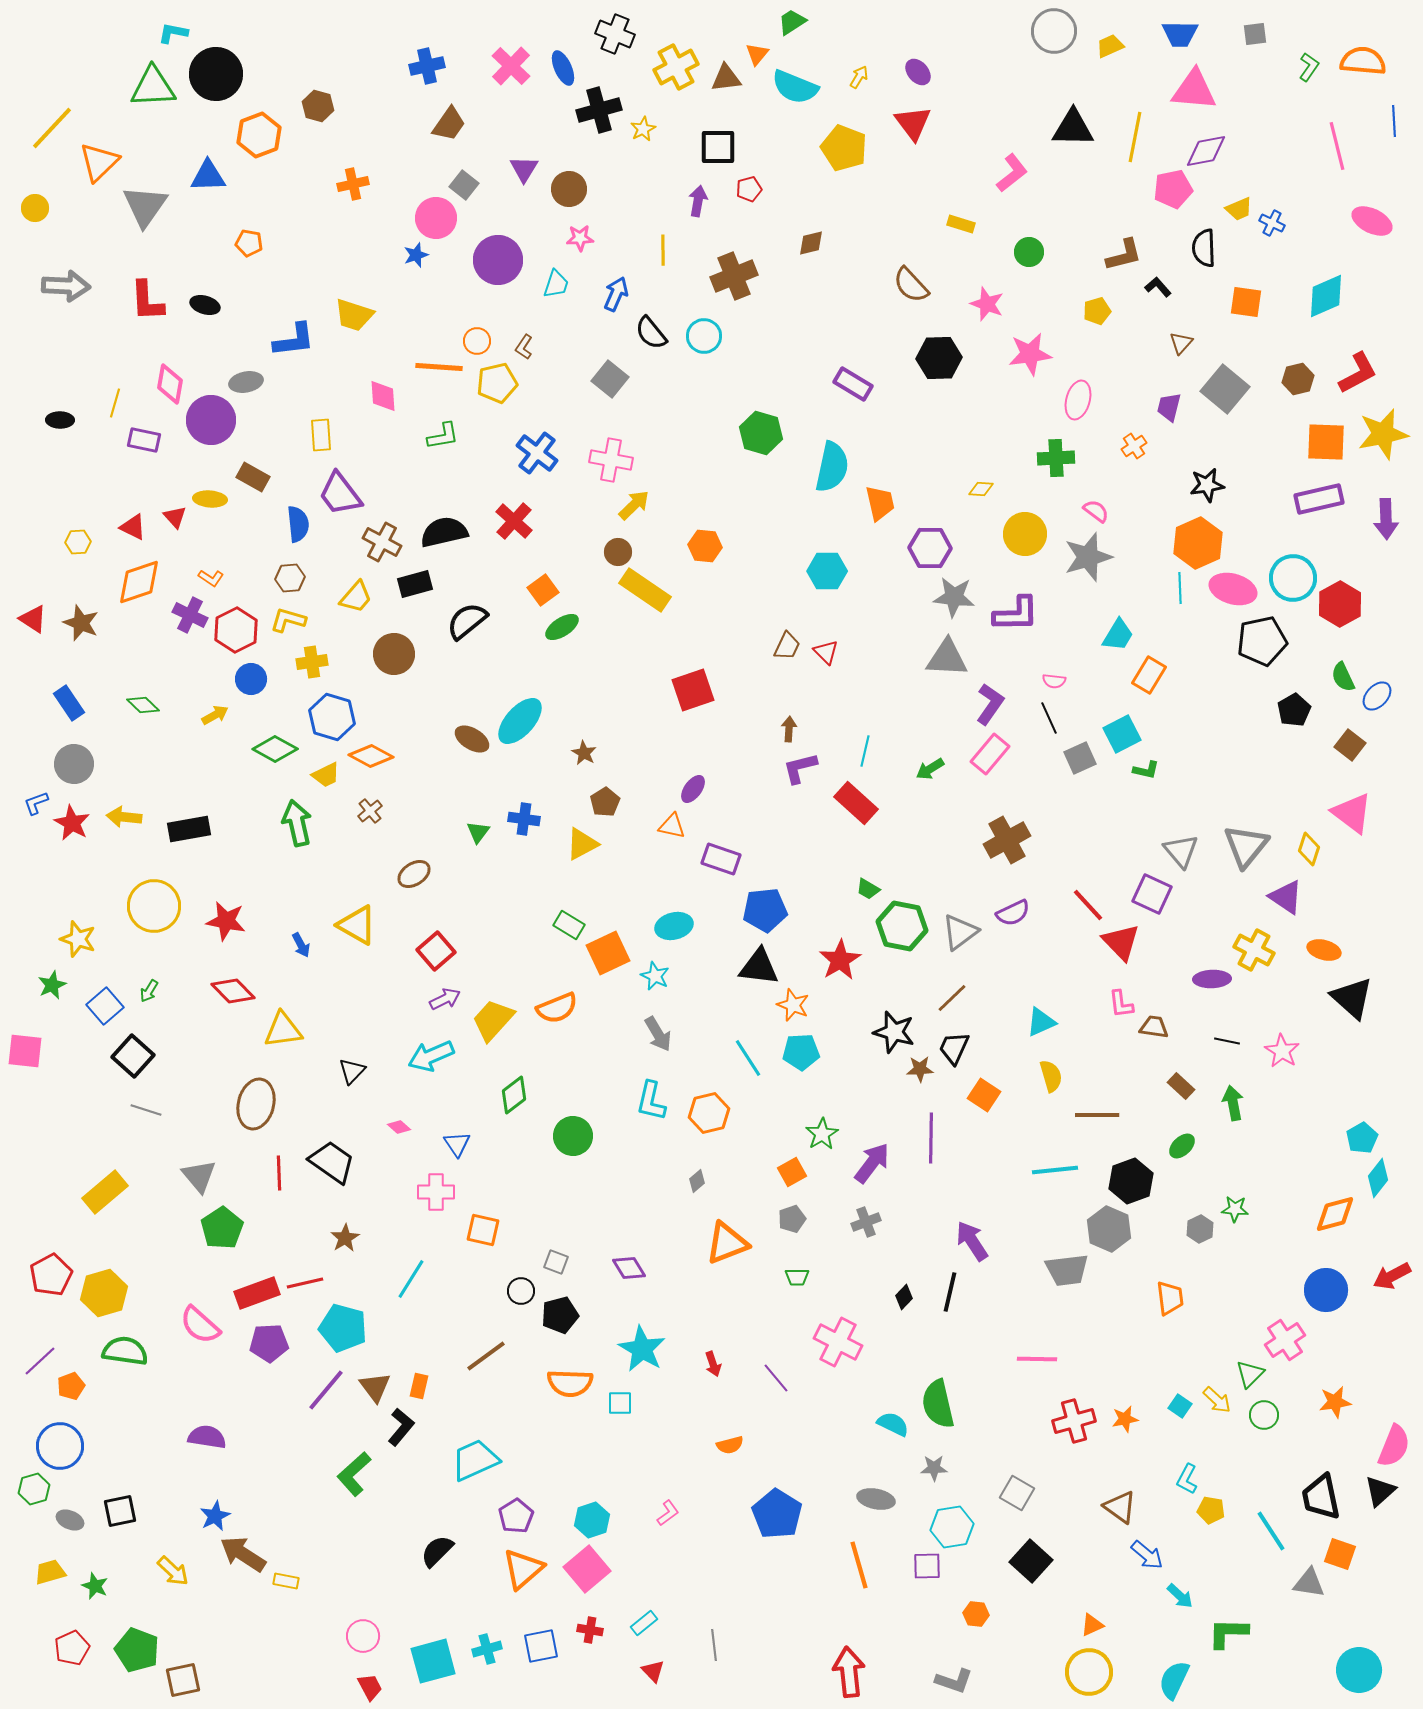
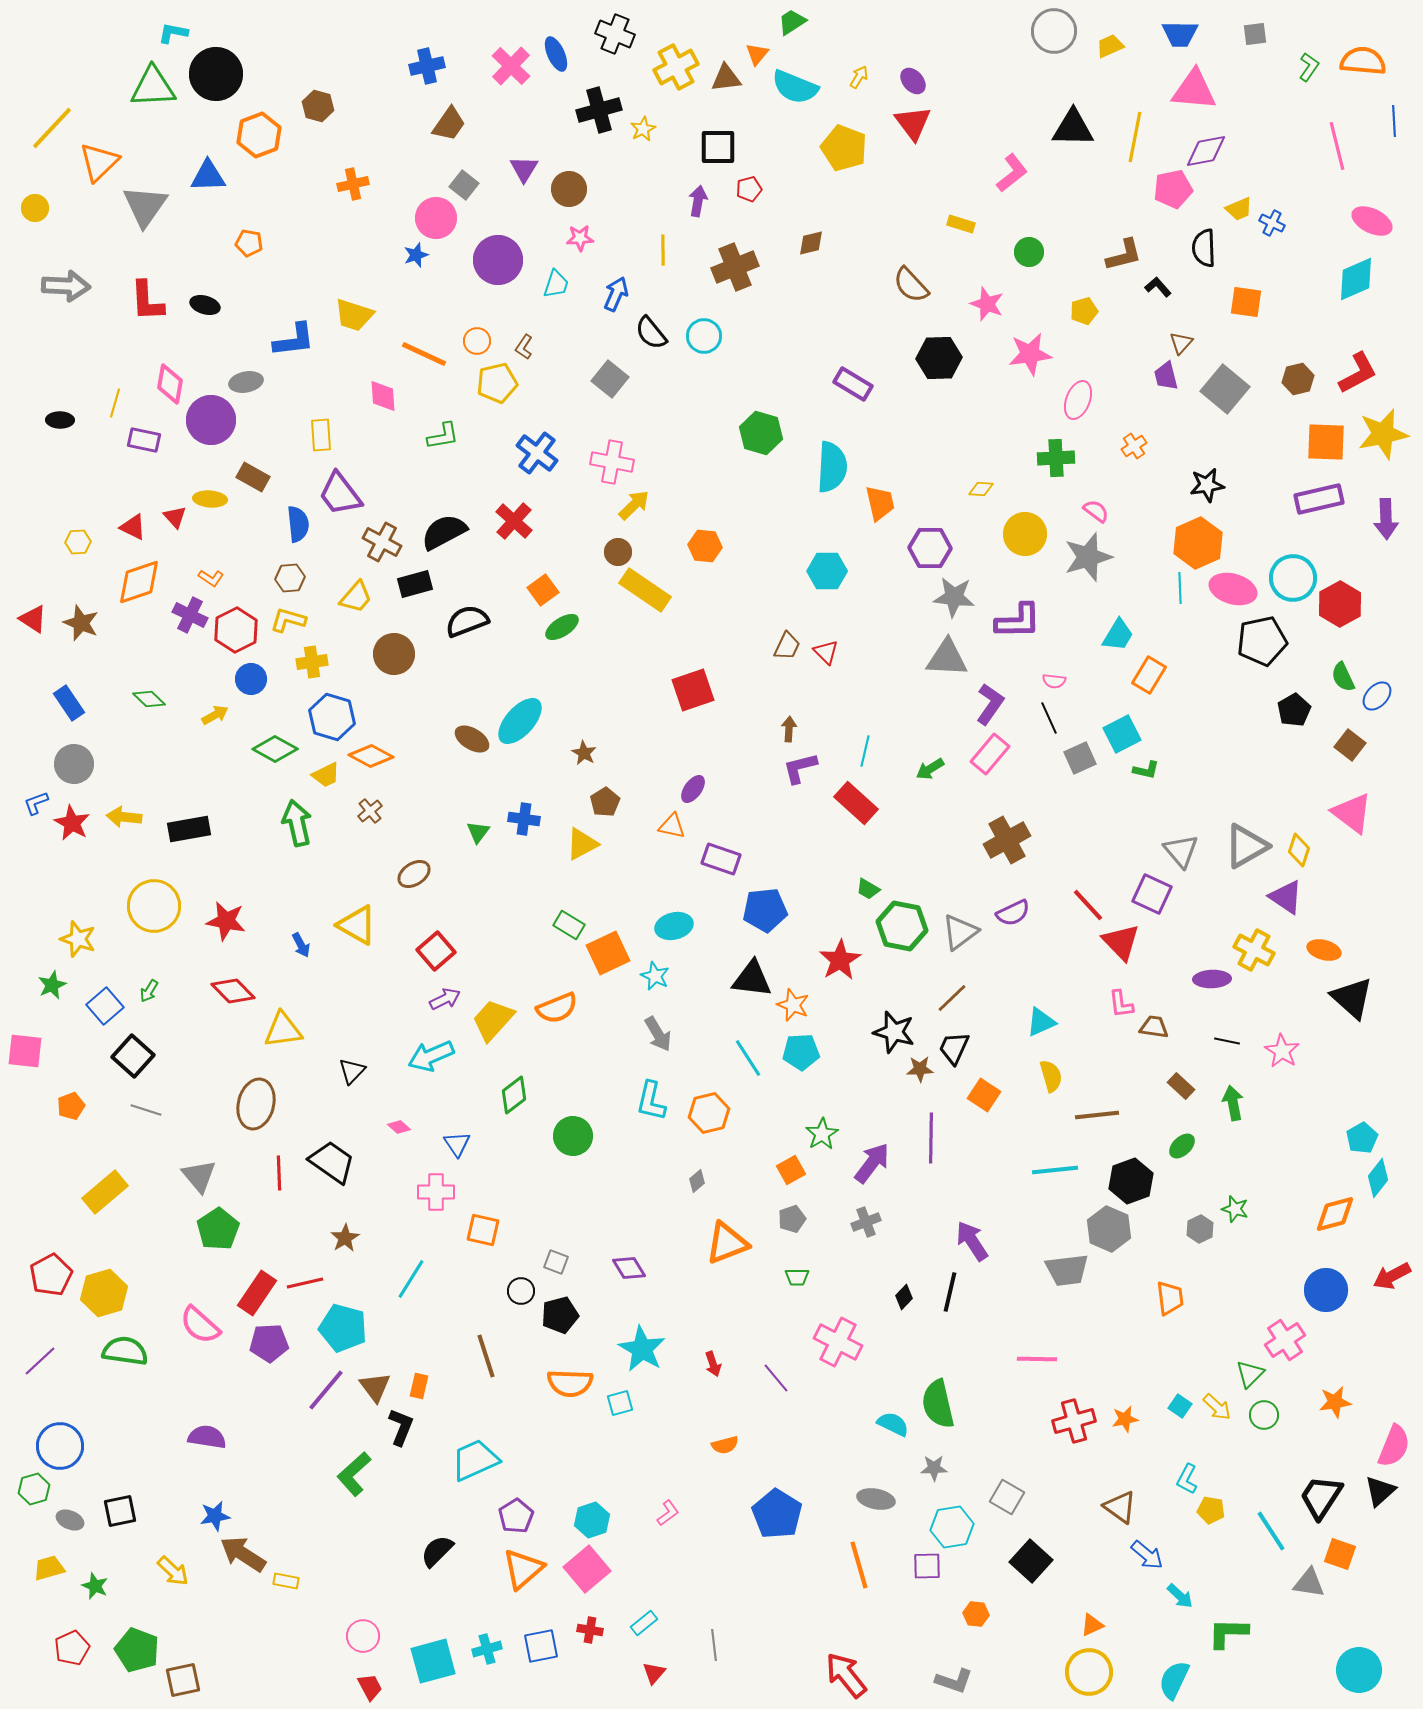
blue ellipse at (563, 68): moved 7 px left, 14 px up
purple ellipse at (918, 72): moved 5 px left, 9 px down
brown cross at (734, 276): moved 1 px right, 9 px up
cyan diamond at (1326, 296): moved 30 px right, 17 px up
yellow pentagon at (1097, 311): moved 13 px left
orange line at (439, 367): moved 15 px left, 13 px up; rotated 21 degrees clockwise
pink ellipse at (1078, 400): rotated 6 degrees clockwise
purple trapezoid at (1169, 407): moved 3 px left, 31 px up; rotated 28 degrees counterclockwise
pink cross at (611, 460): moved 1 px right, 2 px down
cyan semicircle at (832, 467): rotated 9 degrees counterclockwise
black semicircle at (444, 532): rotated 15 degrees counterclockwise
purple L-shape at (1016, 614): moved 2 px right, 7 px down
black semicircle at (467, 621): rotated 18 degrees clockwise
green diamond at (143, 705): moved 6 px right, 6 px up
gray triangle at (1246, 846): rotated 21 degrees clockwise
yellow diamond at (1309, 849): moved 10 px left, 1 px down
black triangle at (759, 967): moved 7 px left, 12 px down
brown line at (1097, 1115): rotated 6 degrees counterclockwise
orange square at (792, 1172): moved 1 px left, 2 px up
green star at (1235, 1209): rotated 12 degrees clockwise
green pentagon at (222, 1228): moved 4 px left, 1 px down
red rectangle at (257, 1293): rotated 36 degrees counterclockwise
brown line at (486, 1356): rotated 72 degrees counterclockwise
orange pentagon at (71, 1386): moved 280 px up
yellow arrow at (1217, 1400): moved 7 px down
cyan square at (620, 1403): rotated 16 degrees counterclockwise
black L-shape at (401, 1427): rotated 18 degrees counterclockwise
orange semicircle at (730, 1445): moved 5 px left
gray square at (1017, 1493): moved 10 px left, 4 px down
black trapezoid at (1321, 1497): rotated 45 degrees clockwise
blue star at (215, 1516): rotated 16 degrees clockwise
yellow trapezoid at (50, 1572): moved 1 px left, 4 px up
red triangle at (653, 1671): moved 1 px right, 2 px down; rotated 25 degrees clockwise
red arrow at (849, 1672): moved 3 px left, 3 px down; rotated 33 degrees counterclockwise
